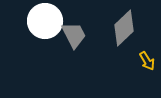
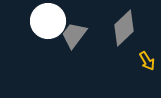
white circle: moved 3 px right
gray trapezoid: rotated 116 degrees counterclockwise
